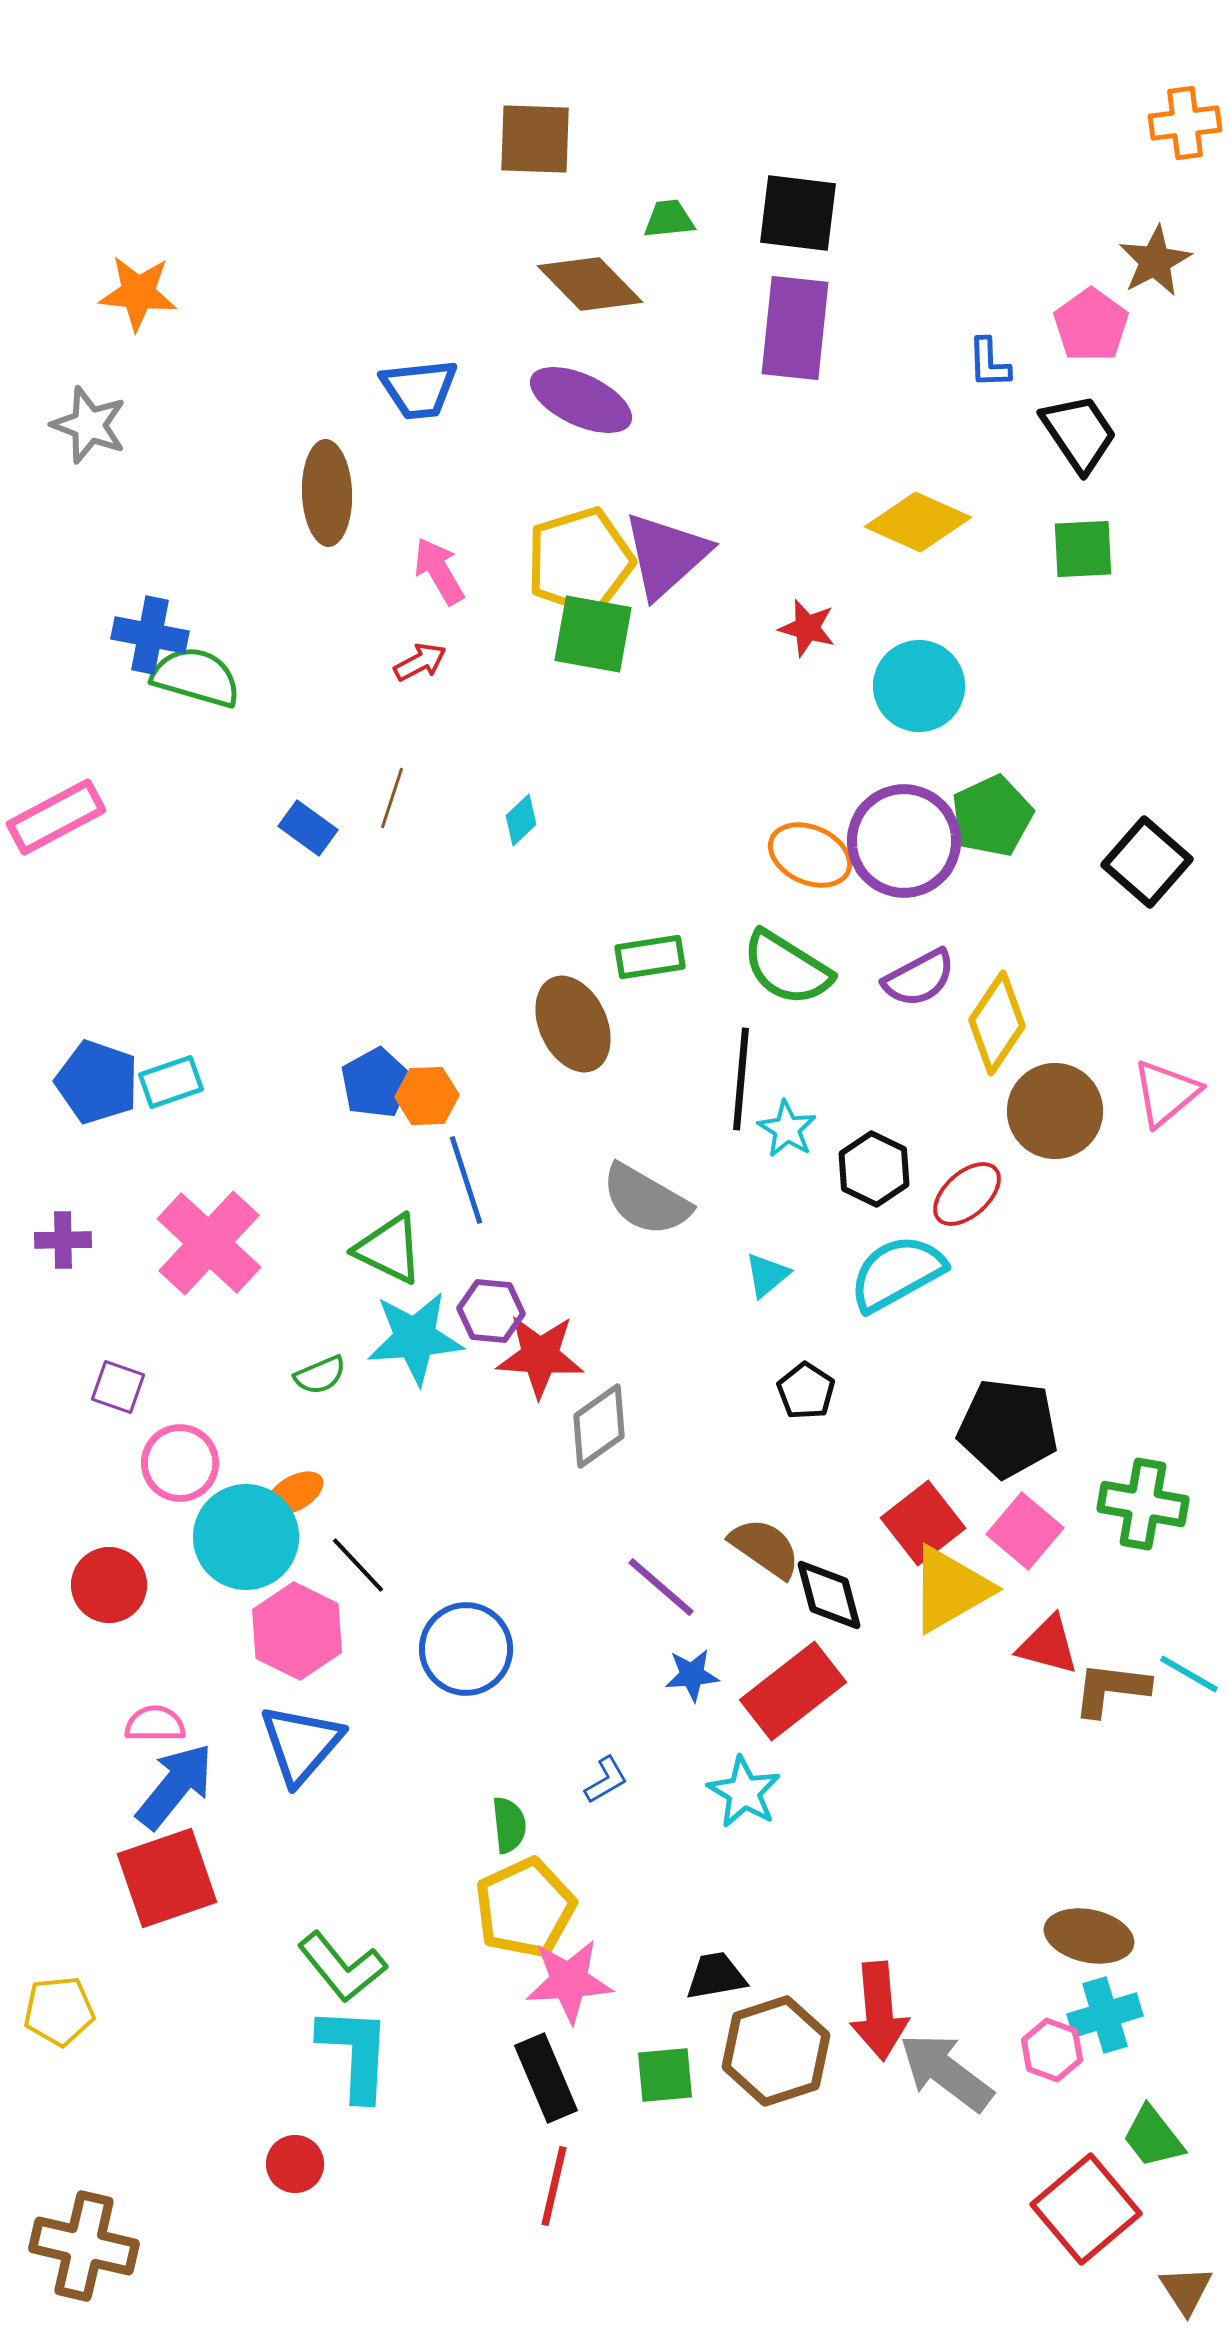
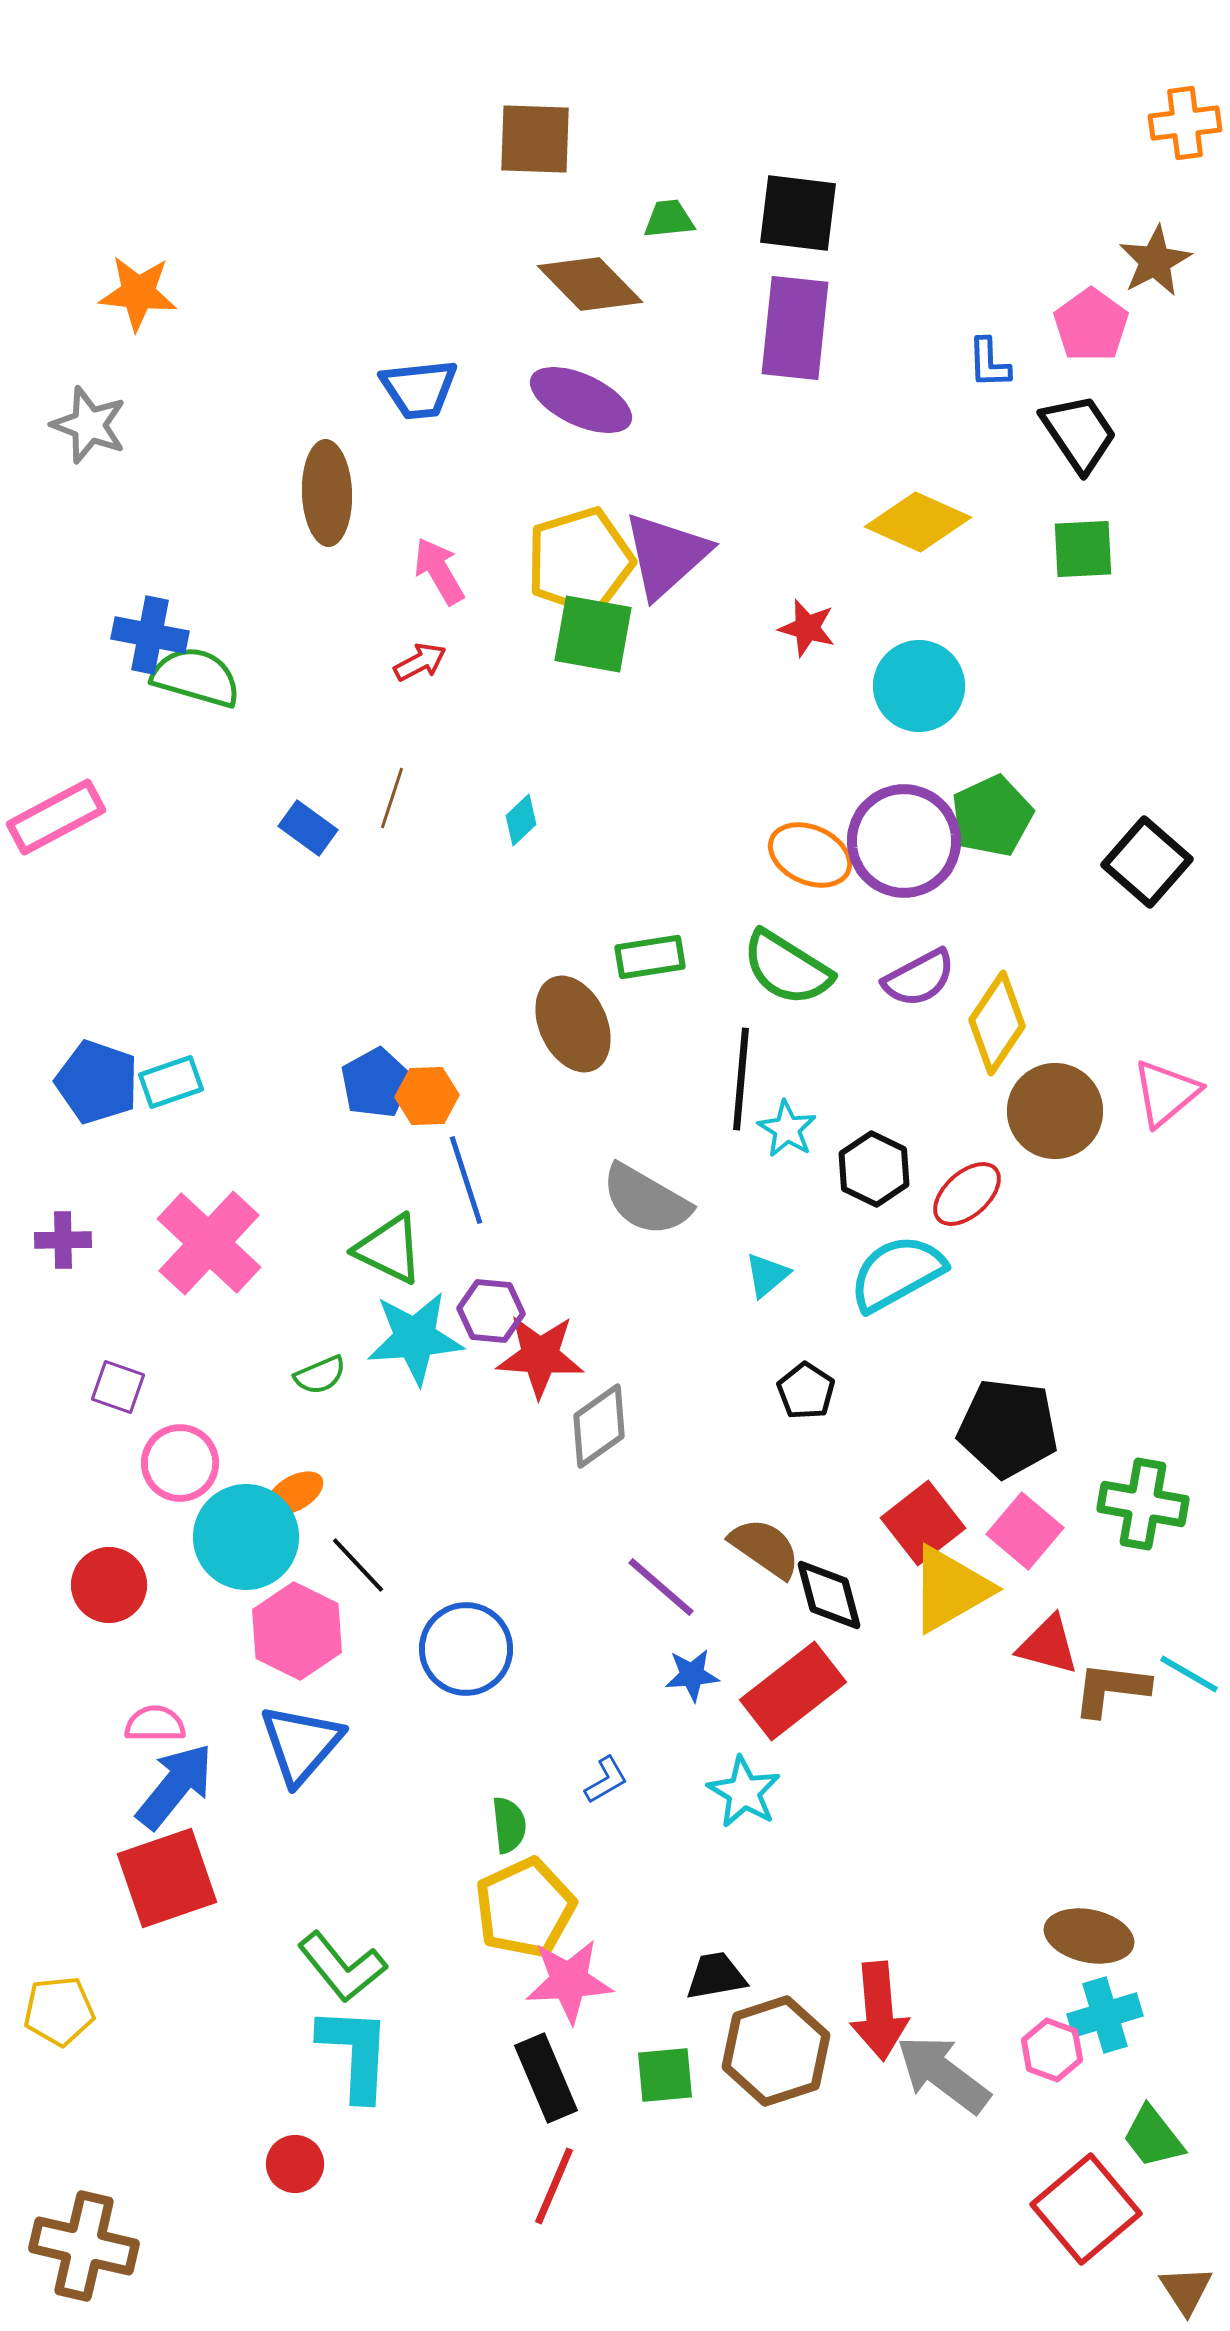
gray arrow at (946, 2072): moved 3 px left, 2 px down
red line at (554, 2186): rotated 10 degrees clockwise
